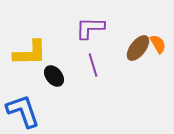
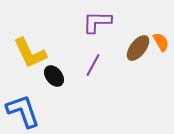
purple L-shape: moved 7 px right, 6 px up
orange semicircle: moved 3 px right, 2 px up
yellow L-shape: rotated 66 degrees clockwise
purple line: rotated 45 degrees clockwise
